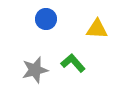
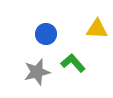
blue circle: moved 15 px down
gray star: moved 2 px right, 2 px down
